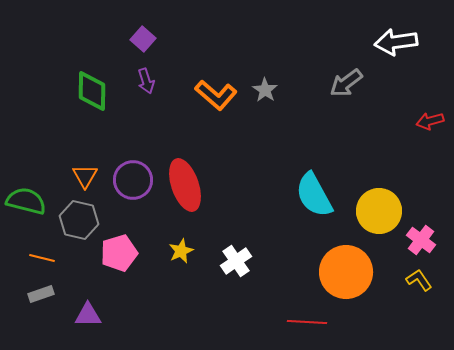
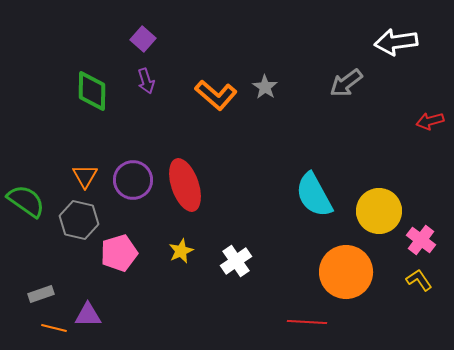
gray star: moved 3 px up
green semicircle: rotated 21 degrees clockwise
orange line: moved 12 px right, 70 px down
